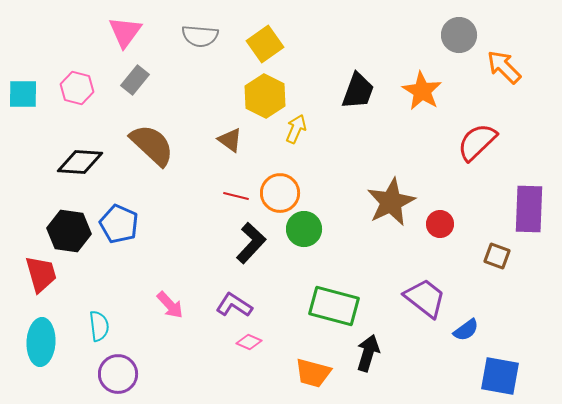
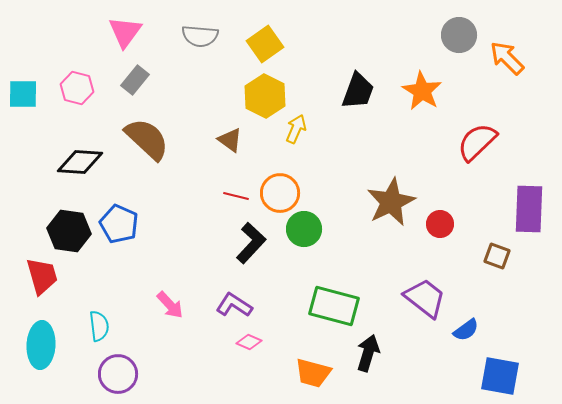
orange arrow: moved 3 px right, 9 px up
brown semicircle: moved 5 px left, 6 px up
red trapezoid: moved 1 px right, 2 px down
cyan ellipse: moved 3 px down
